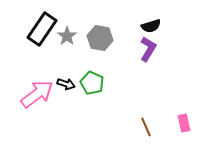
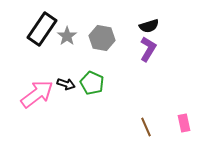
black semicircle: moved 2 px left
gray hexagon: moved 2 px right
